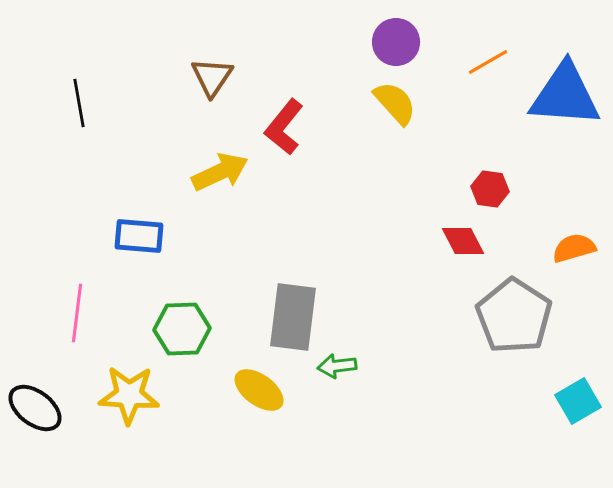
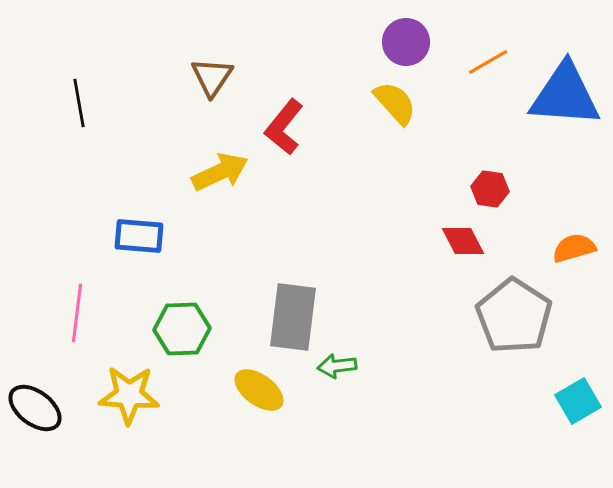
purple circle: moved 10 px right
